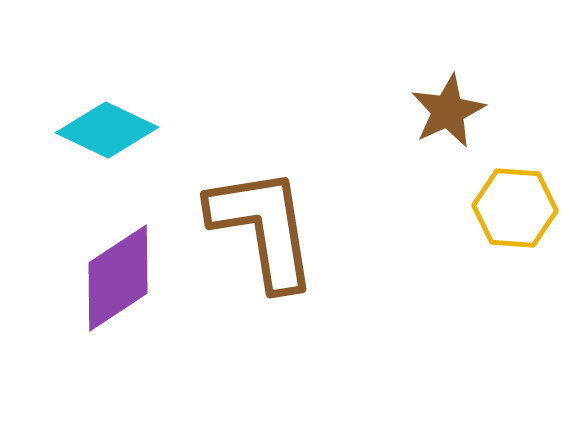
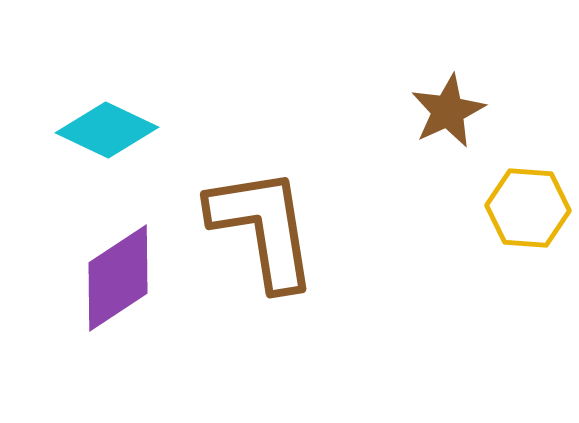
yellow hexagon: moved 13 px right
